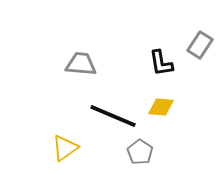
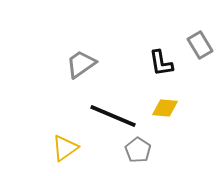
gray rectangle: rotated 64 degrees counterclockwise
gray trapezoid: rotated 40 degrees counterclockwise
yellow diamond: moved 4 px right, 1 px down
gray pentagon: moved 2 px left, 2 px up
